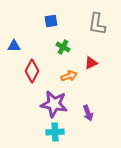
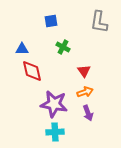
gray L-shape: moved 2 px right, 2 px up
blue triangle: moved 8 px right, 3 px down
red triangle: moved 7 px left, 8 px down; rotated 40 degrees counterclockwise
red diamond: rotated 40 degrees counterclockwise
orange arrow: moved 16 px right, 16 px down
